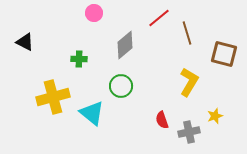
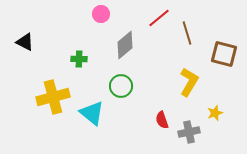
pink circle: moved 7 px right, 1 px down
yellow star: moved 3 px up
